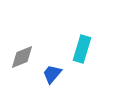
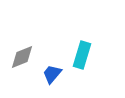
cyan rectangle: moved 6 px down
